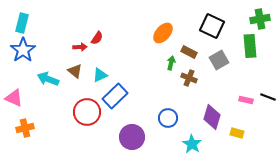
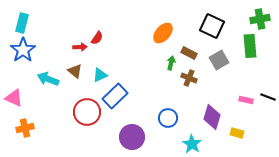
brown rectangle: moved 1 px down
